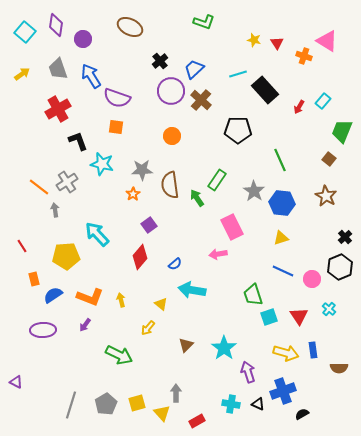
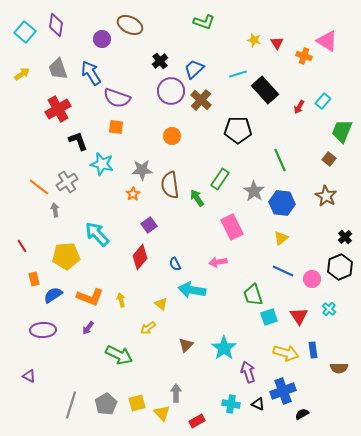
brown ellipse at (130, 27): moved 2 px up
purple circle at (83, 39): moved 19 px right
blue arrow at (91, 76): moved 3 px up
green rectangle at (217, 180): moved 3 px right, 1 px up
yellow triangle at (281, 238): rotated 21 degrees counterclockwise
pink arrow at (218, 254): moved 8 px down
blue semicircle at (175, 264): rotated 104 degrees clockwise
purple arrow at (85, 325): moved 3 px right, 3 px down
yellow arrow at (148, 328): rotated 14 degrees clockwise
purple triangle at (16, 382): moved 13 px right, 6 px up
